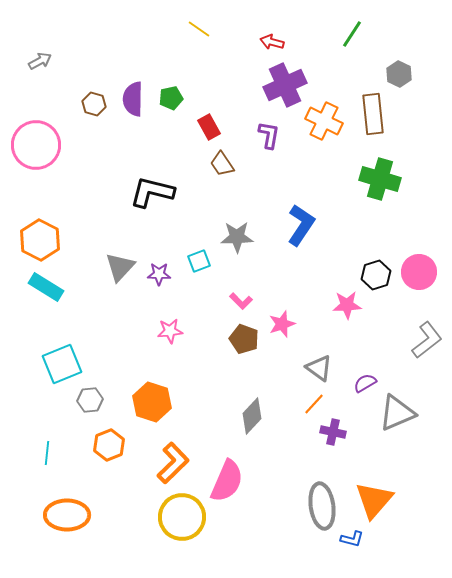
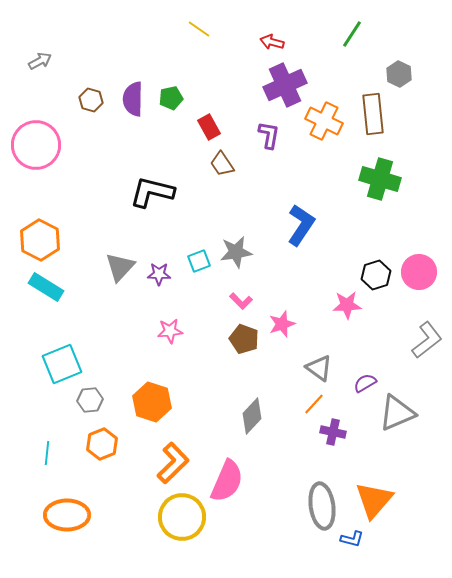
brown hexagon at (94, 104): moved 3 px left, 4 px up
gray star at (237, 237): moved 1 px left, 15 px down; rotated 8 degrees counterclockwise
orange hexagon at (109, 445): moved 7 px left, 1 px up
